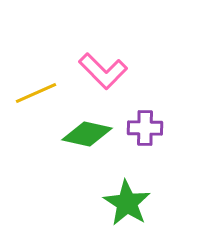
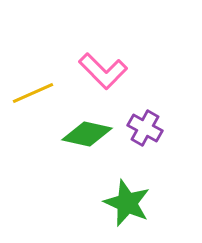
yellow line: moved 3 px left
purple cross: rotated 28 degrees clockwise
green star: rotated 9 degrees counterclockwise
